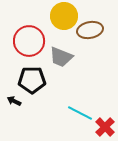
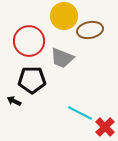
gray trapezoid: moved 1 px right, 1 px down
